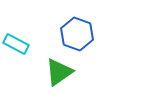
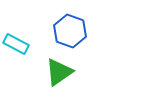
blue hexagon: moved 7 px left, 3 px up
